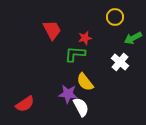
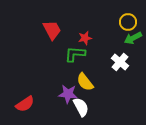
yellow circle: moved 13 px right, 5 px down
